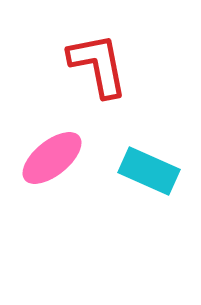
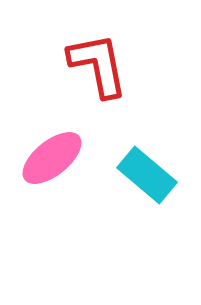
cyan rectangle: moved 2 px left, 4 px down; rotated 16 degrees clockwise
